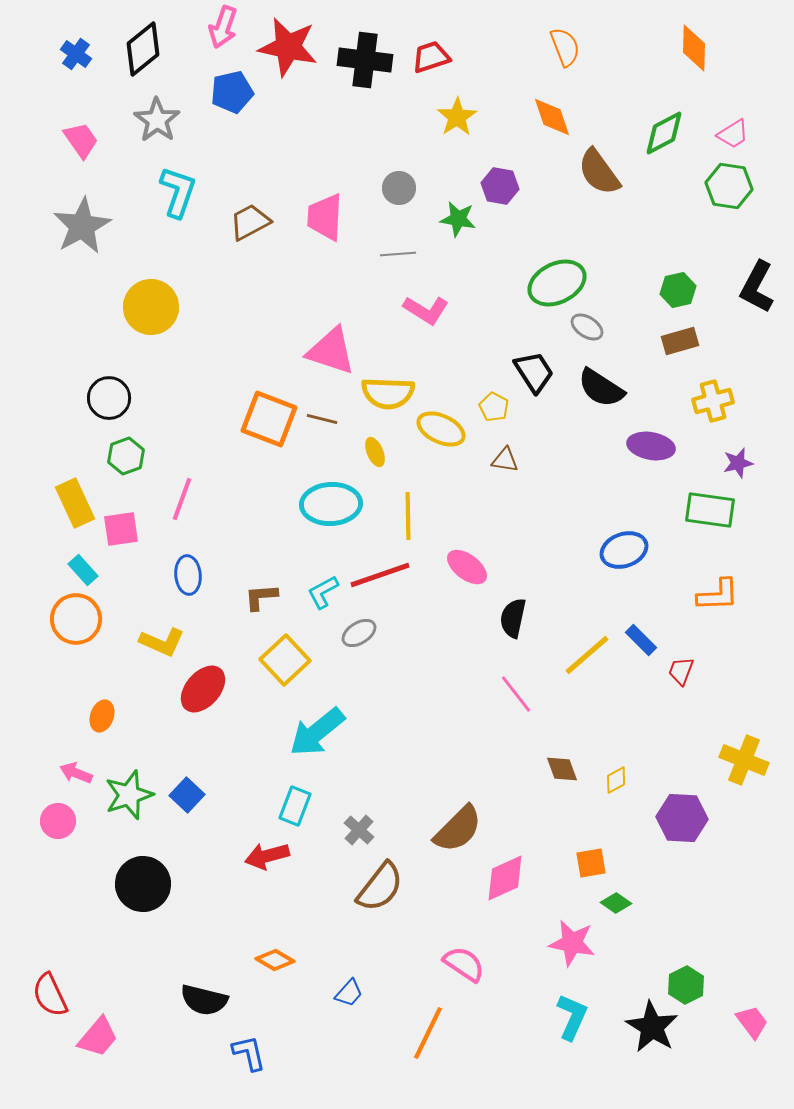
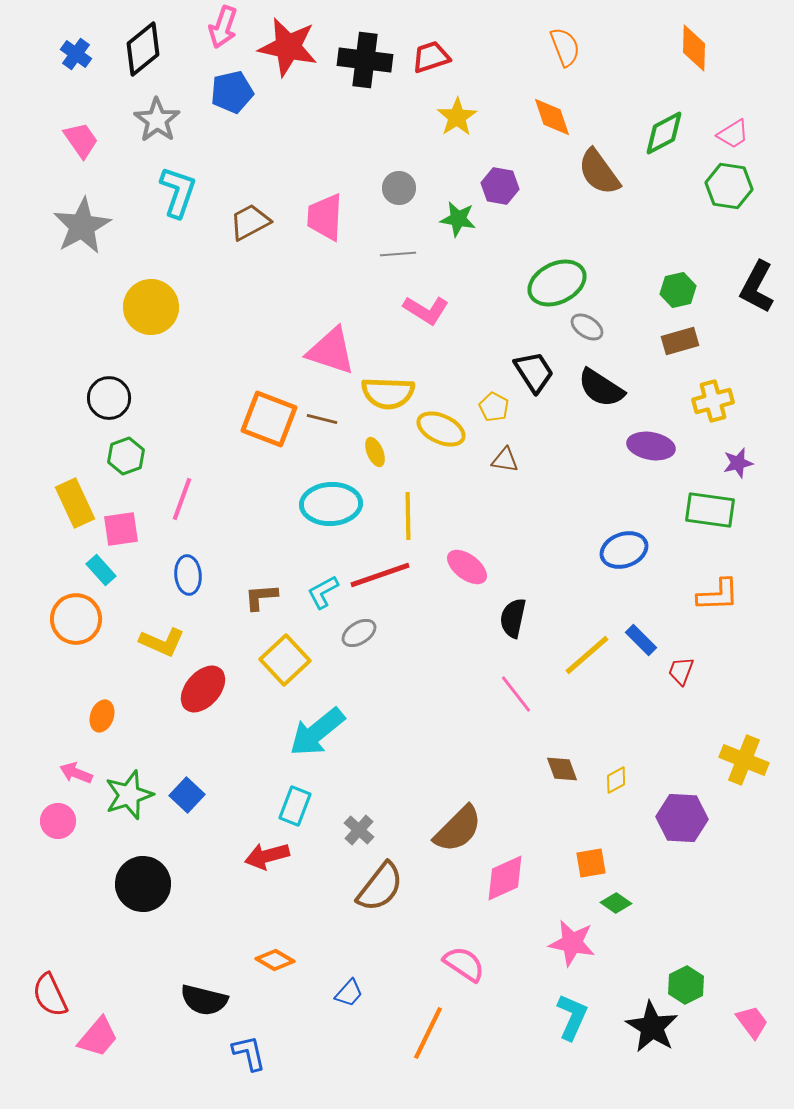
cyan rectangle at (83, 570): moved 18 px right
